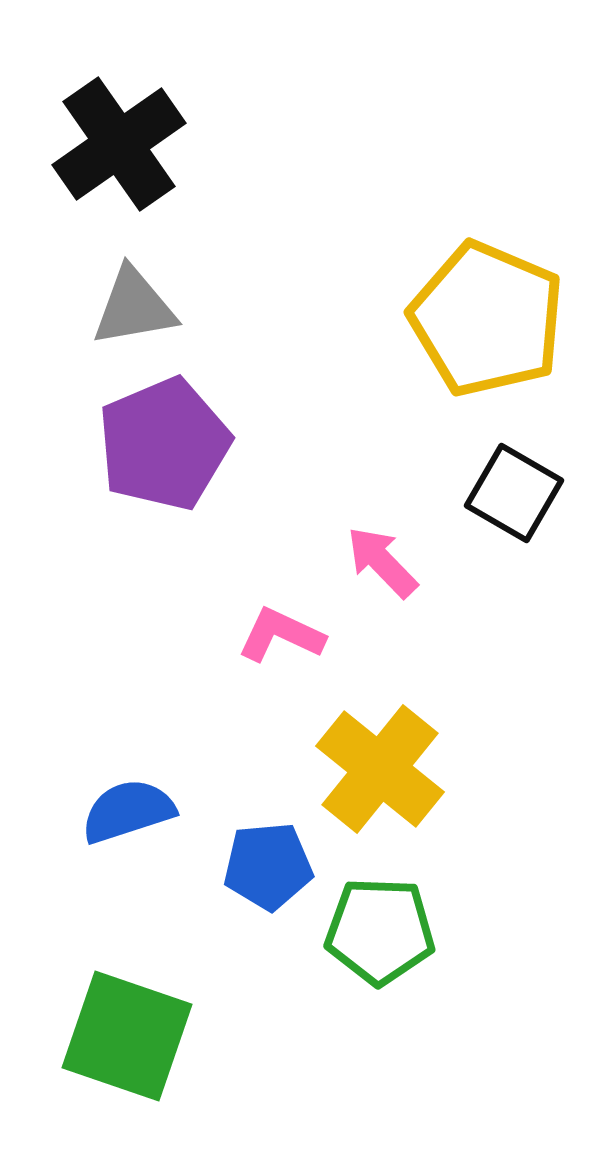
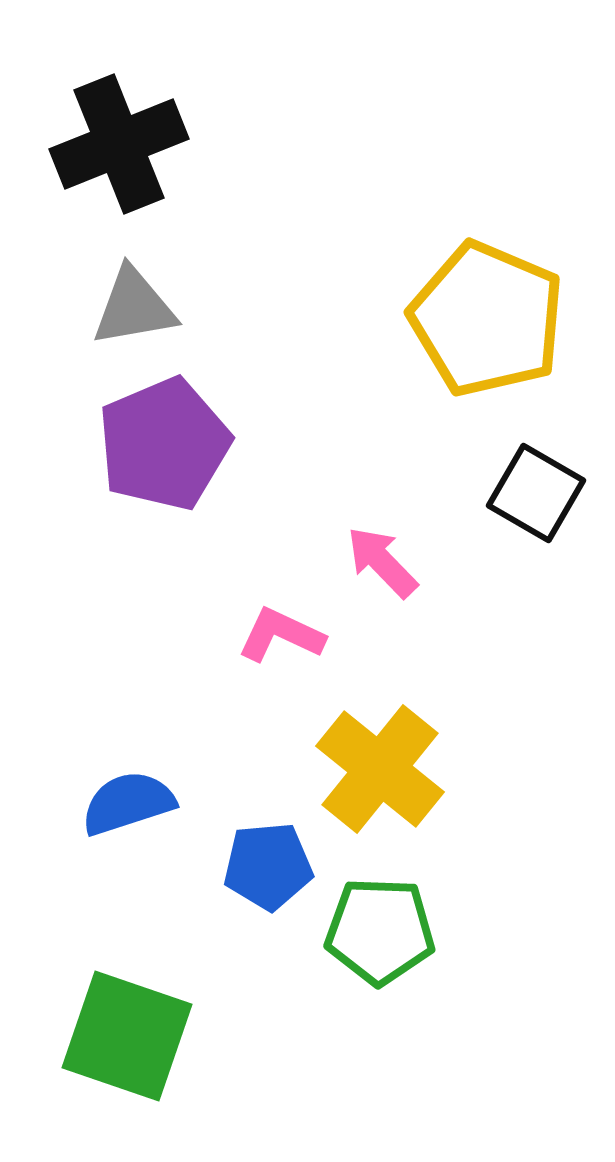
black cross: rotated 13 degrees clockwise
black square: moved 22 px right
blue semicircle: moved 8 px up
